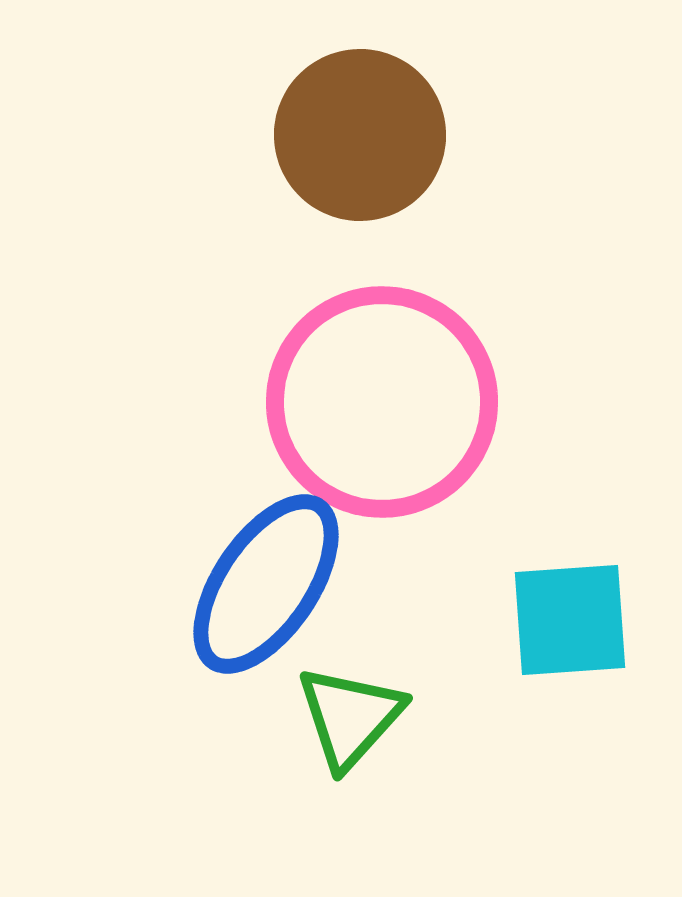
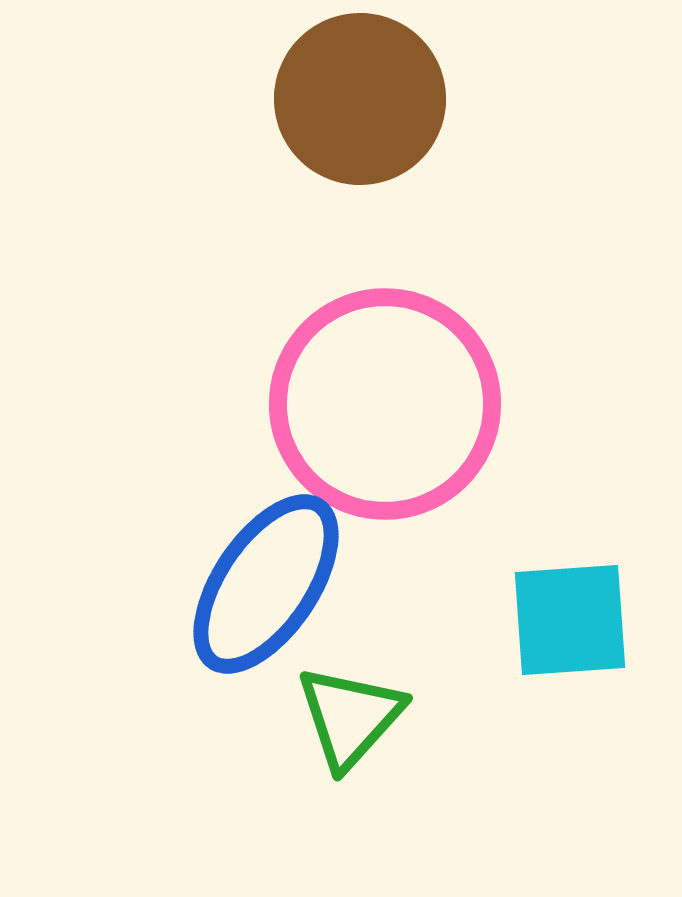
brown circle: moved 36 px up
pink circle: moved 3 px right, 2 px down
